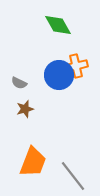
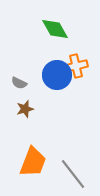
green diamond: moved 3 px left, 4 px down
blue circle: moved 2 px left
gray line: moved 2 px up
